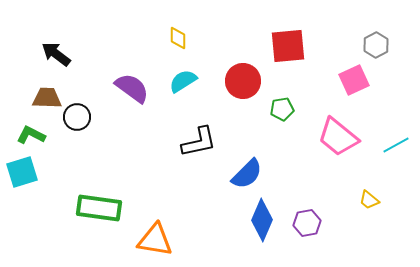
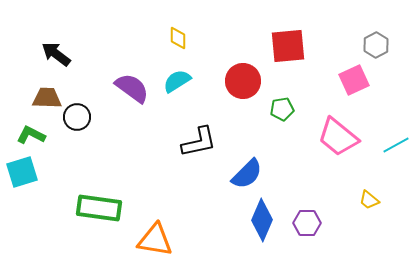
cyan semicircle: moved 6 px left
purple hexagon: rotated 12 degrees clockwise
